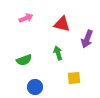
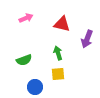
yellow square: moved 16 px left, 4 px up
